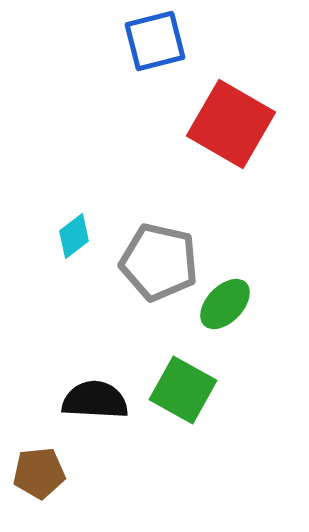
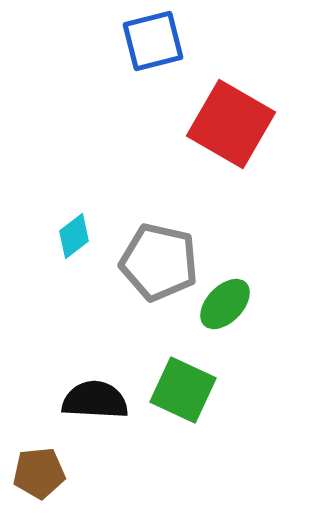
blue square: moved 2 px left
green square: rotated 4 degrees counterclockwise
